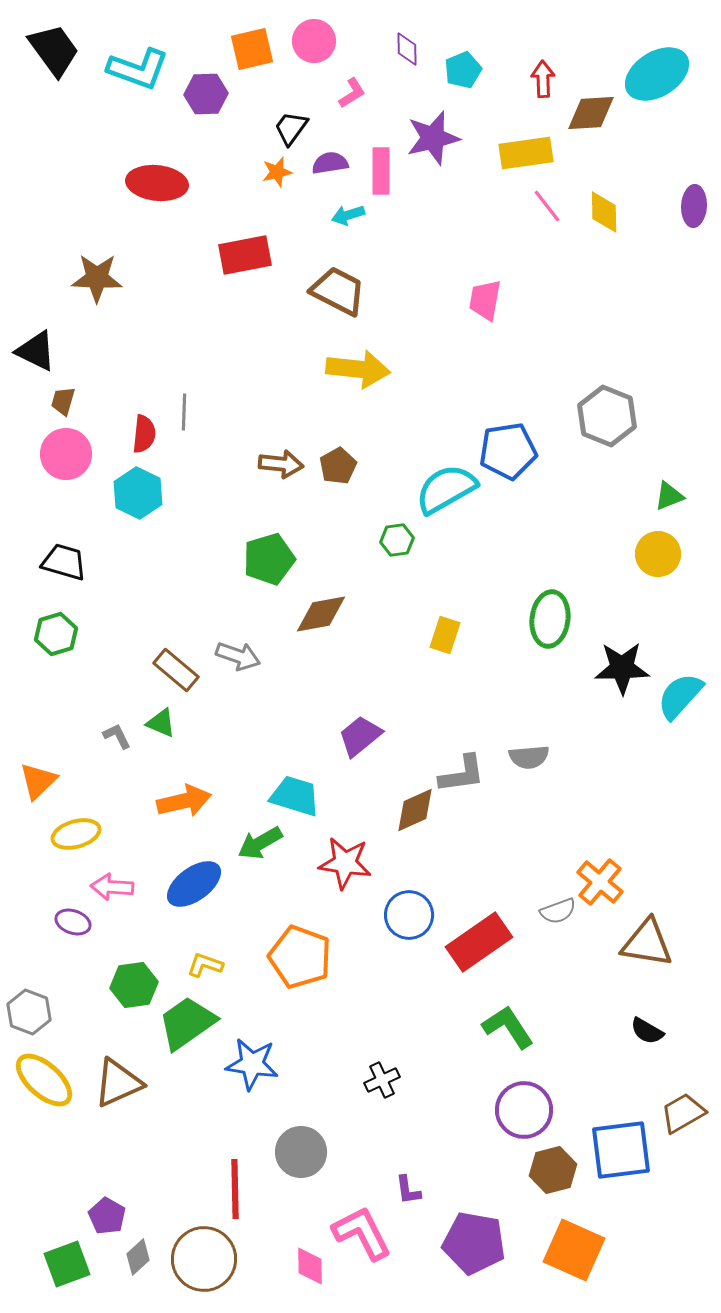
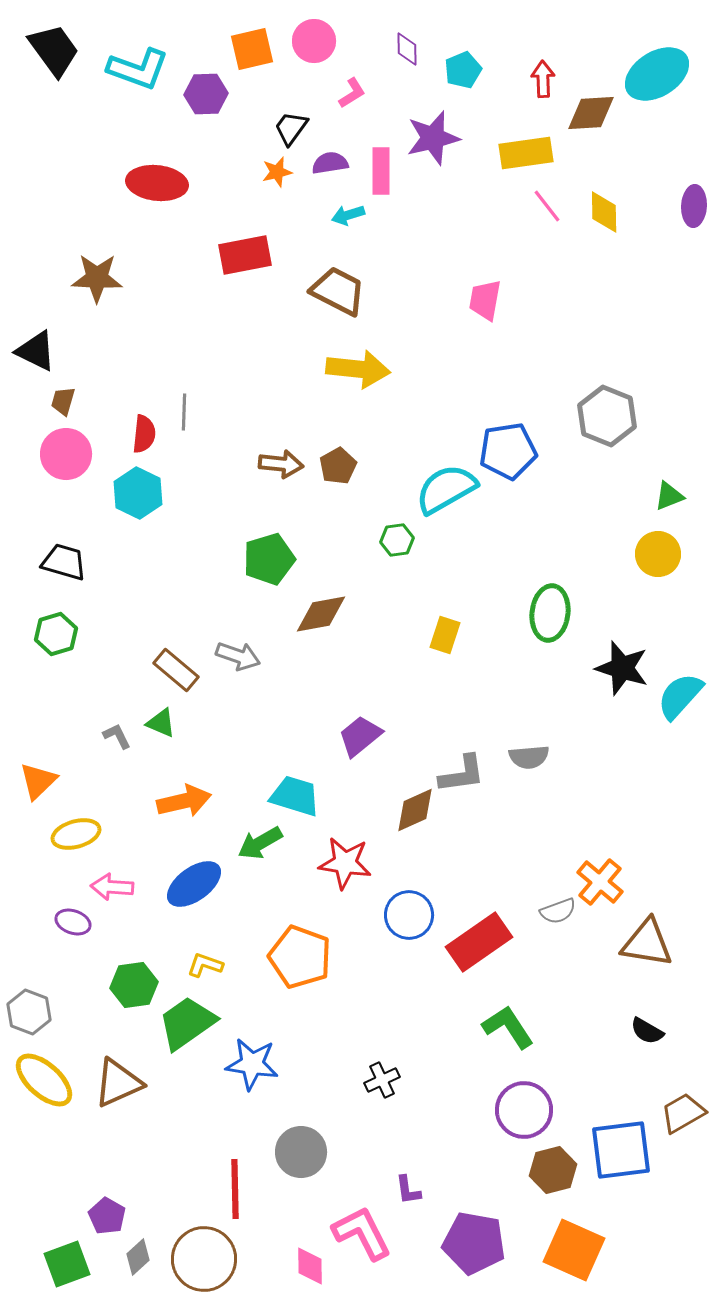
green ellipse at (550, 619): moved 6 px up
black star at (622, 668): rotated 18 degrees clockwise
